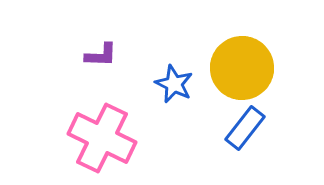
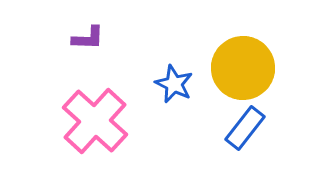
purple L-shape: moved 13 px left, 17 px up
yellow circle: moved 1 px right
pink cross: moved 7 px left, 17 px up; rotated 16 degrees clockwise
